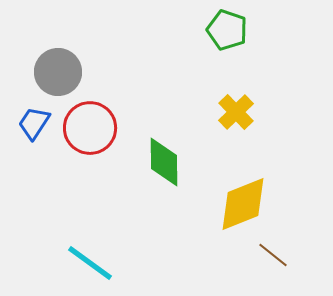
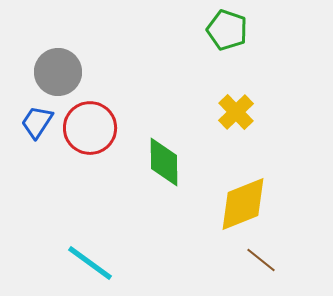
blue trapezoid: moved 3 px right, 1 px up
brown line: moved 12 px left, 5 px down
